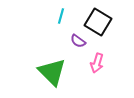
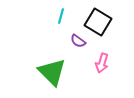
pink arrow: moved 5 px right
